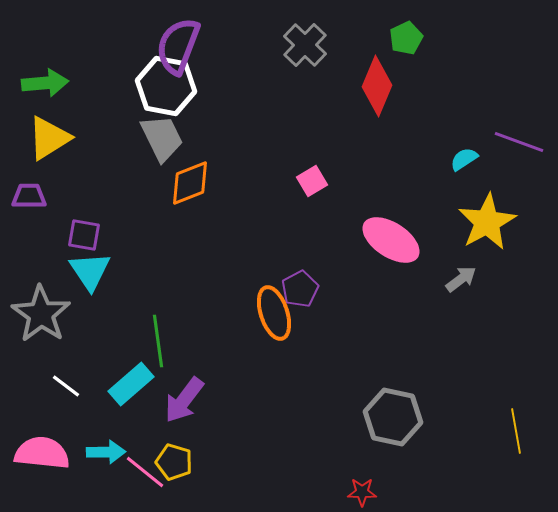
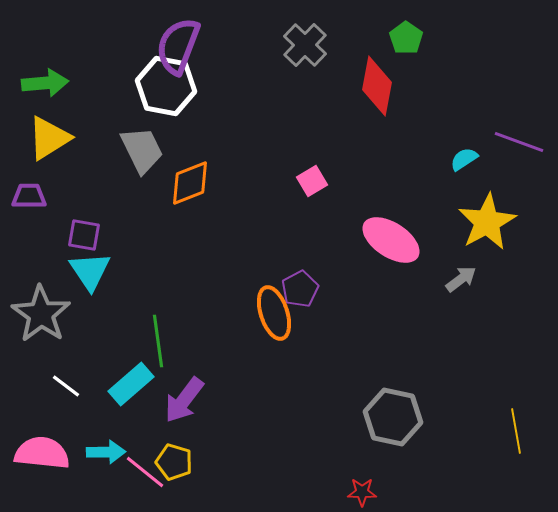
green pentagon: rotated 12 degrees counterclockwise
red diamond: rotated 12 degrees counterclockwise
gray trapezoid: moved 20 px left, 12 px down
